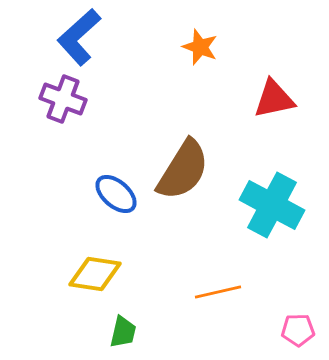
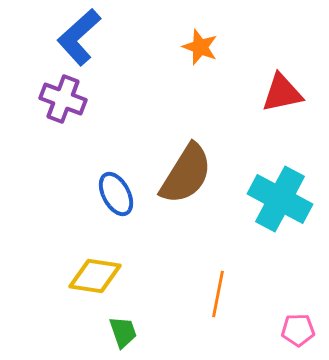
red triangle: moved 8 px right, 6 px up
brown semicircle: moved 3 px right, 4 px down
blue ellipse: rotated 21 degrees clockwise
cyan cross: moved 8 px right, 6 px up
yellow diamond: moved 2 px down
orange line: moved 2 px down; rotated 66 degrees counterclockwise
green trapezoid: rotated 32 degrees counterclockwise
